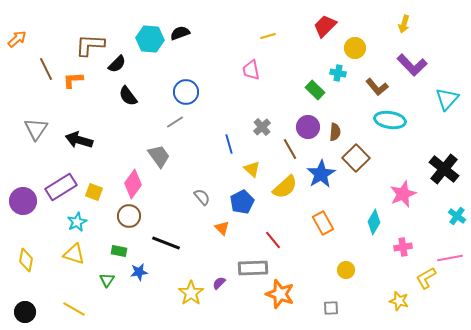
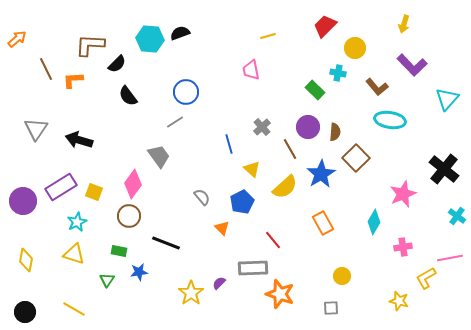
yellow circle at (346, 270): moved 4 px left, 6 px down
